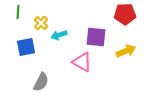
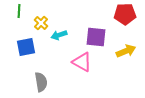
green line: moved 1 px right, 1 px up
gray semicircle: rotated 36 degrees counterclockwise
